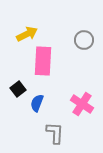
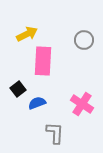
blue semicircle: rotated 48 degrees clockwise
